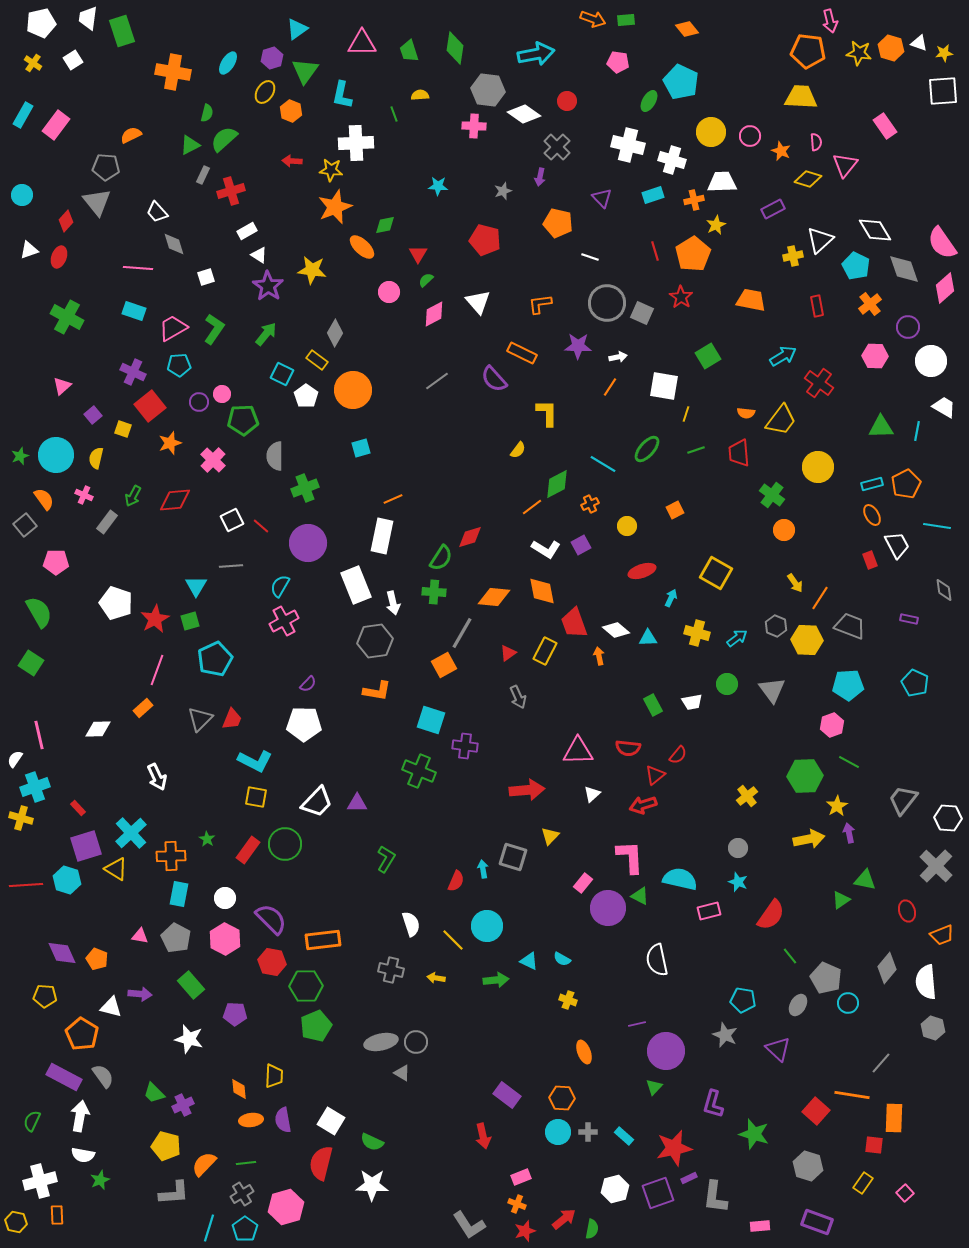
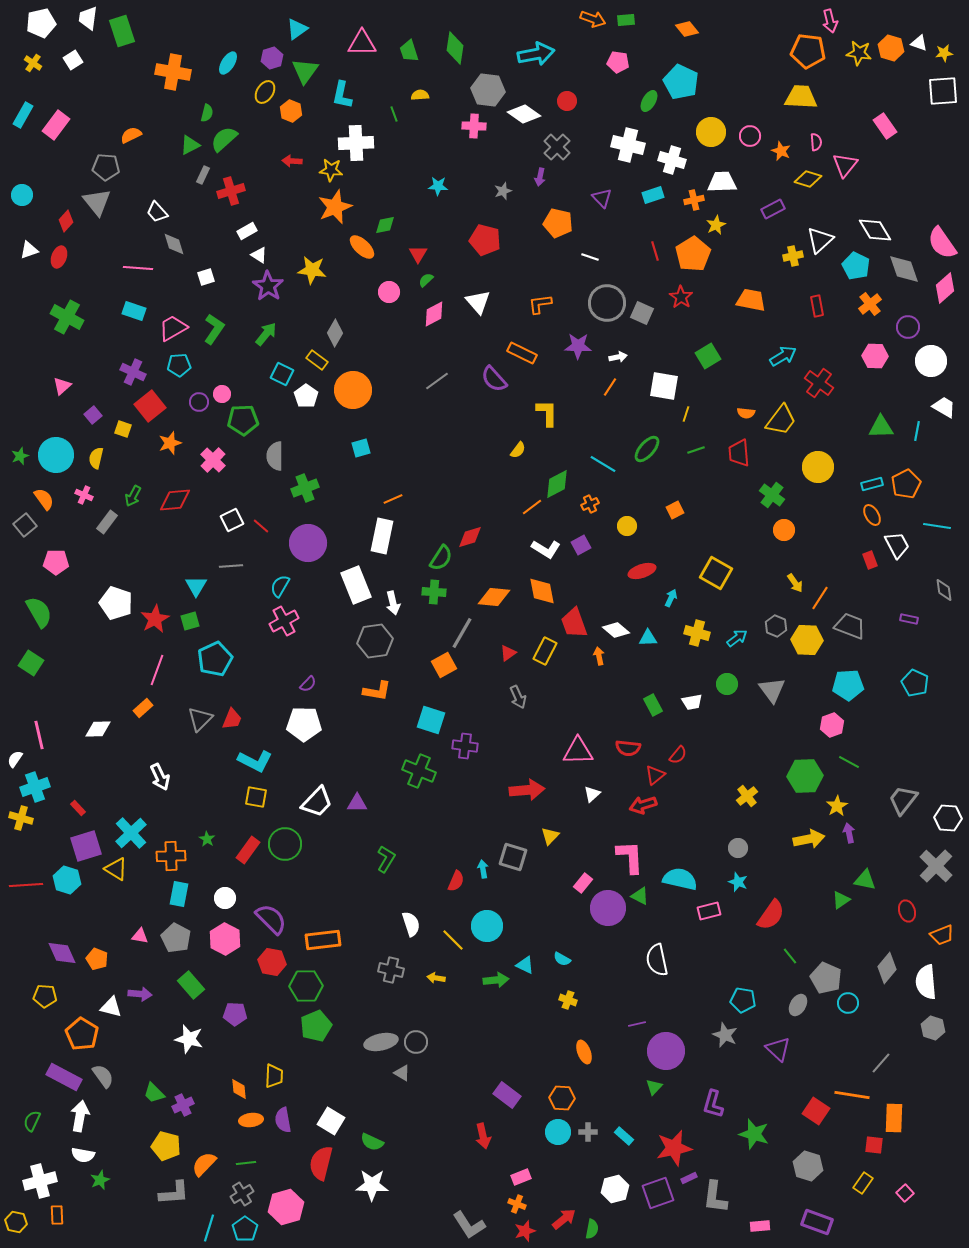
white arrow at (157, 777): moved 3 px right
cyan triangle at (529, 961): moved 4 px left, 4 px down
red square at (816, 1111): rotated 8 degrees counterclockwise
